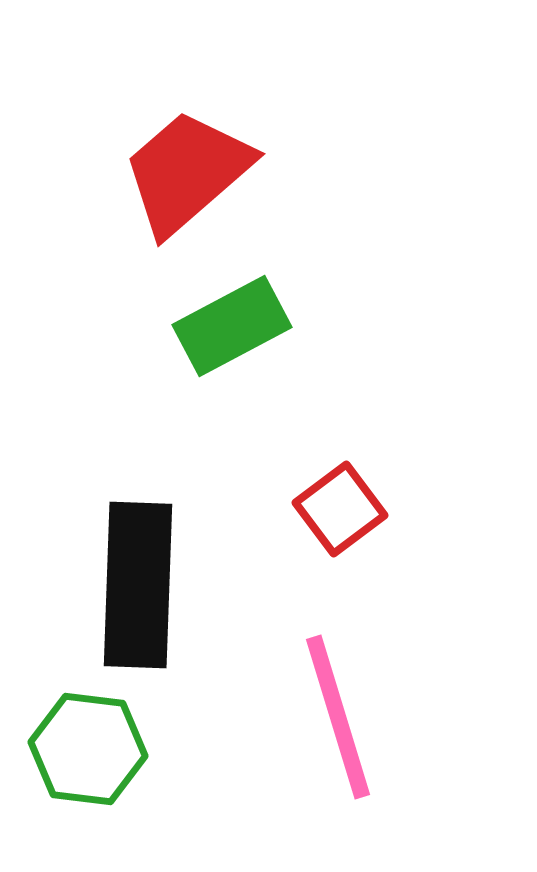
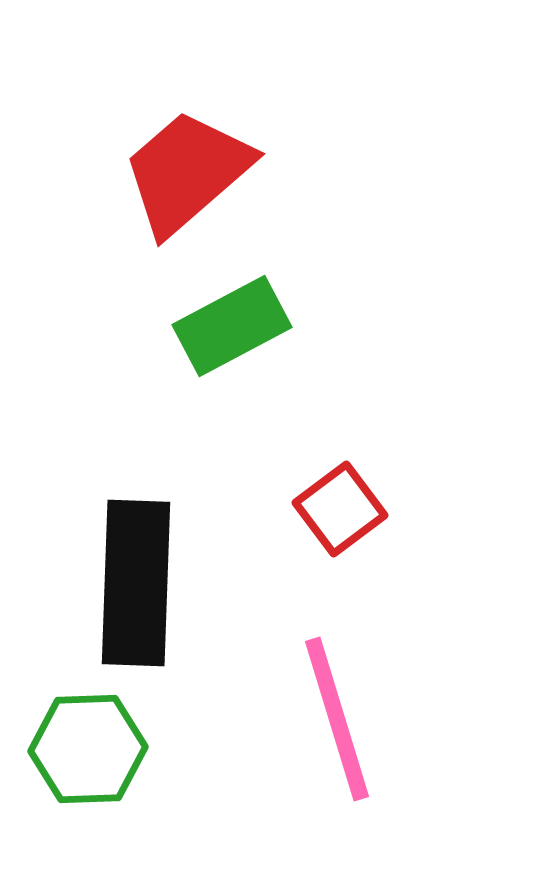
black rectangle: moved 2 px left, 2 px up
pink line: moved 1 px left, 2 px down
green hexagon: rotated 9 degrees counterclockwise
